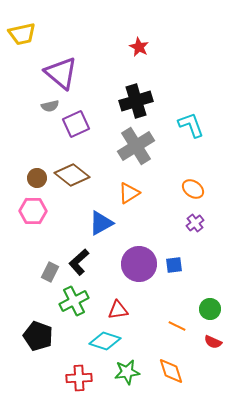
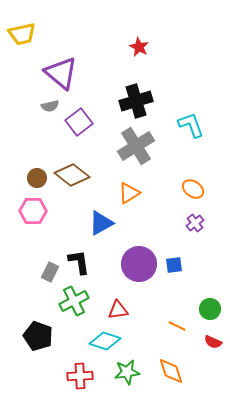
purple square: moved 3 px right, 2 px up; rotated 12 degrees counterclockwise
black L-shape: rotated 124 degrees clockwise
red cross: moved 1 px right, 2 px up
